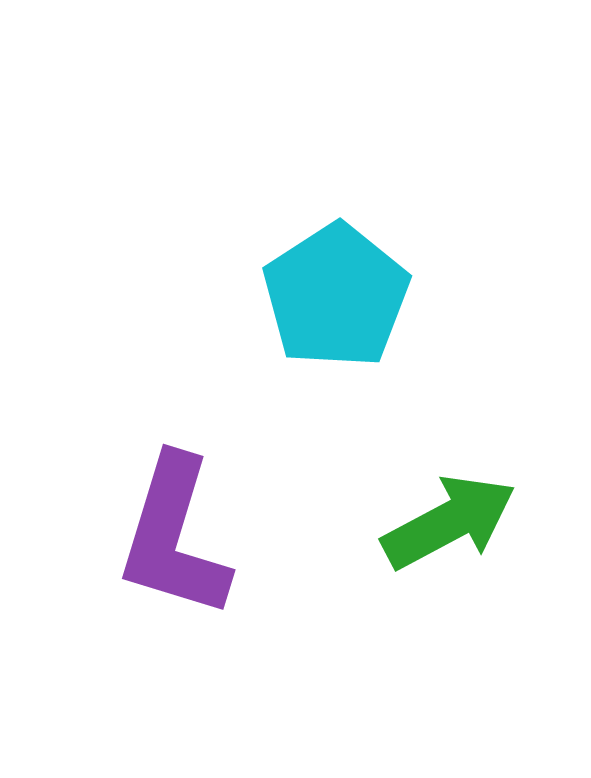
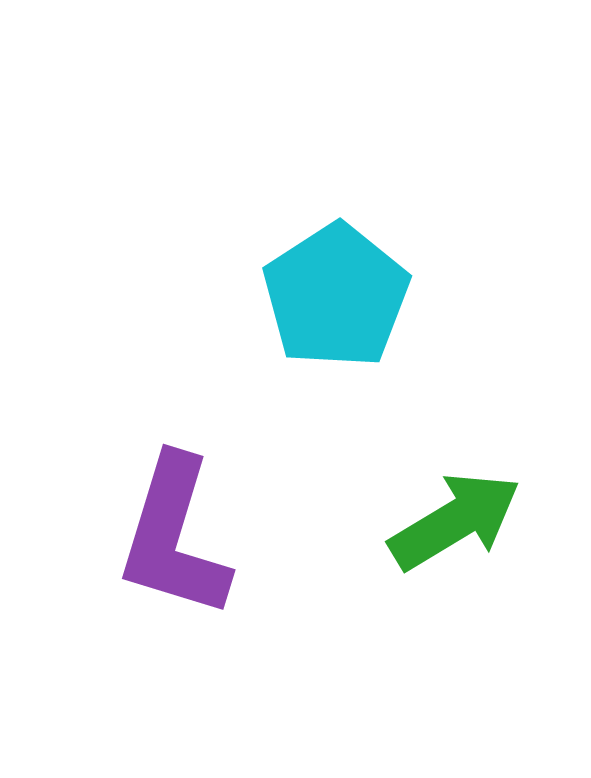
green arrow: moved 6 px right, 1 px up; rotated 3 degrees counterclockwise
